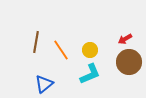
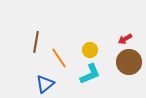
orange line: moved 2 px left, 8 px down
blue triangle: moved 1 px right
